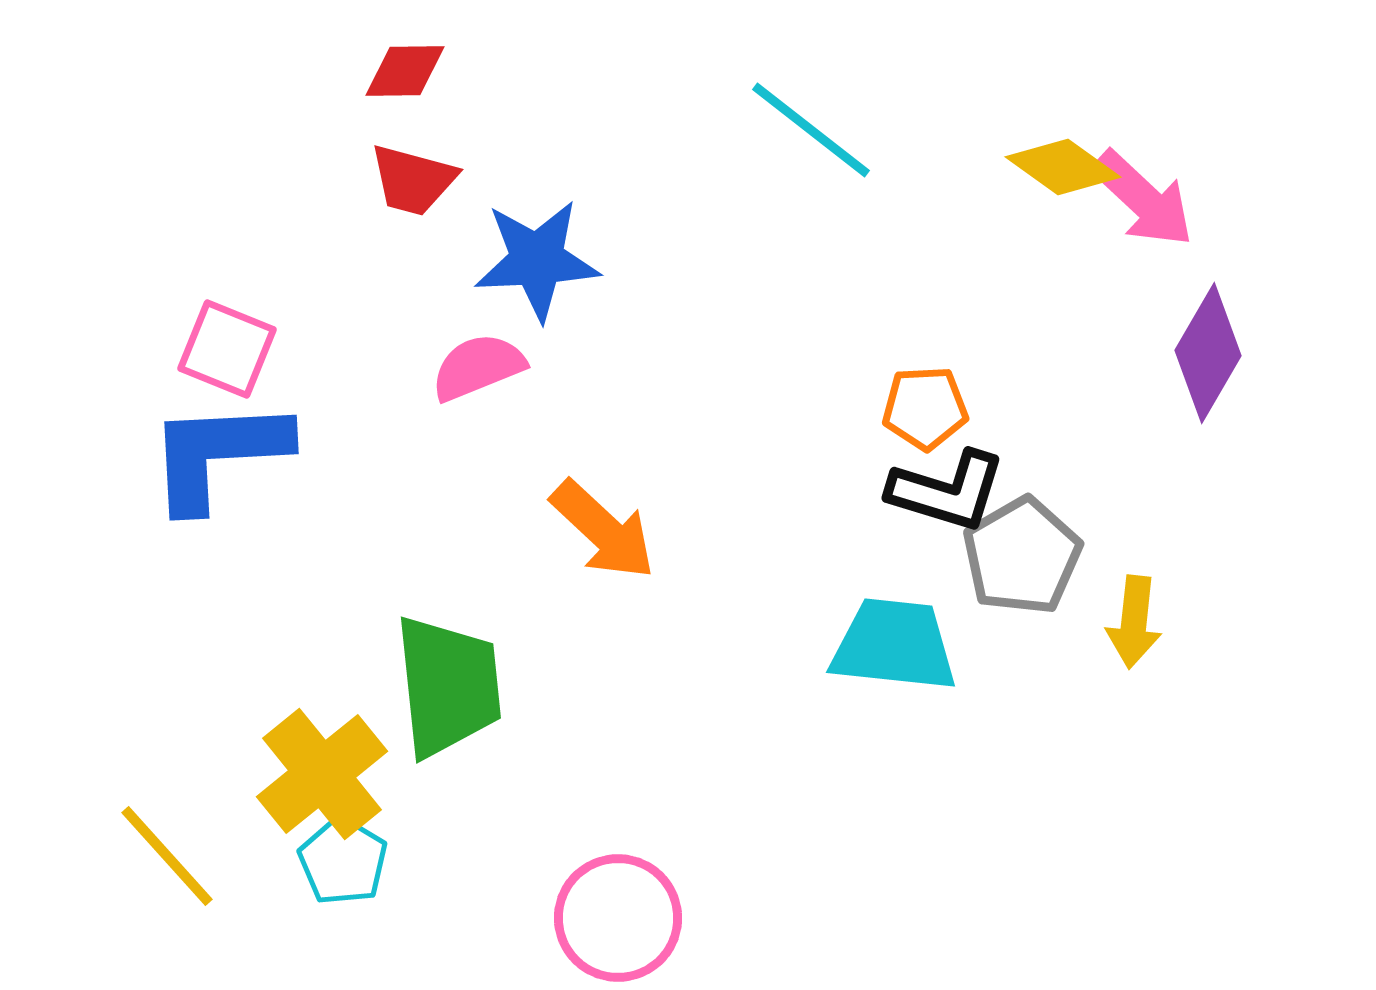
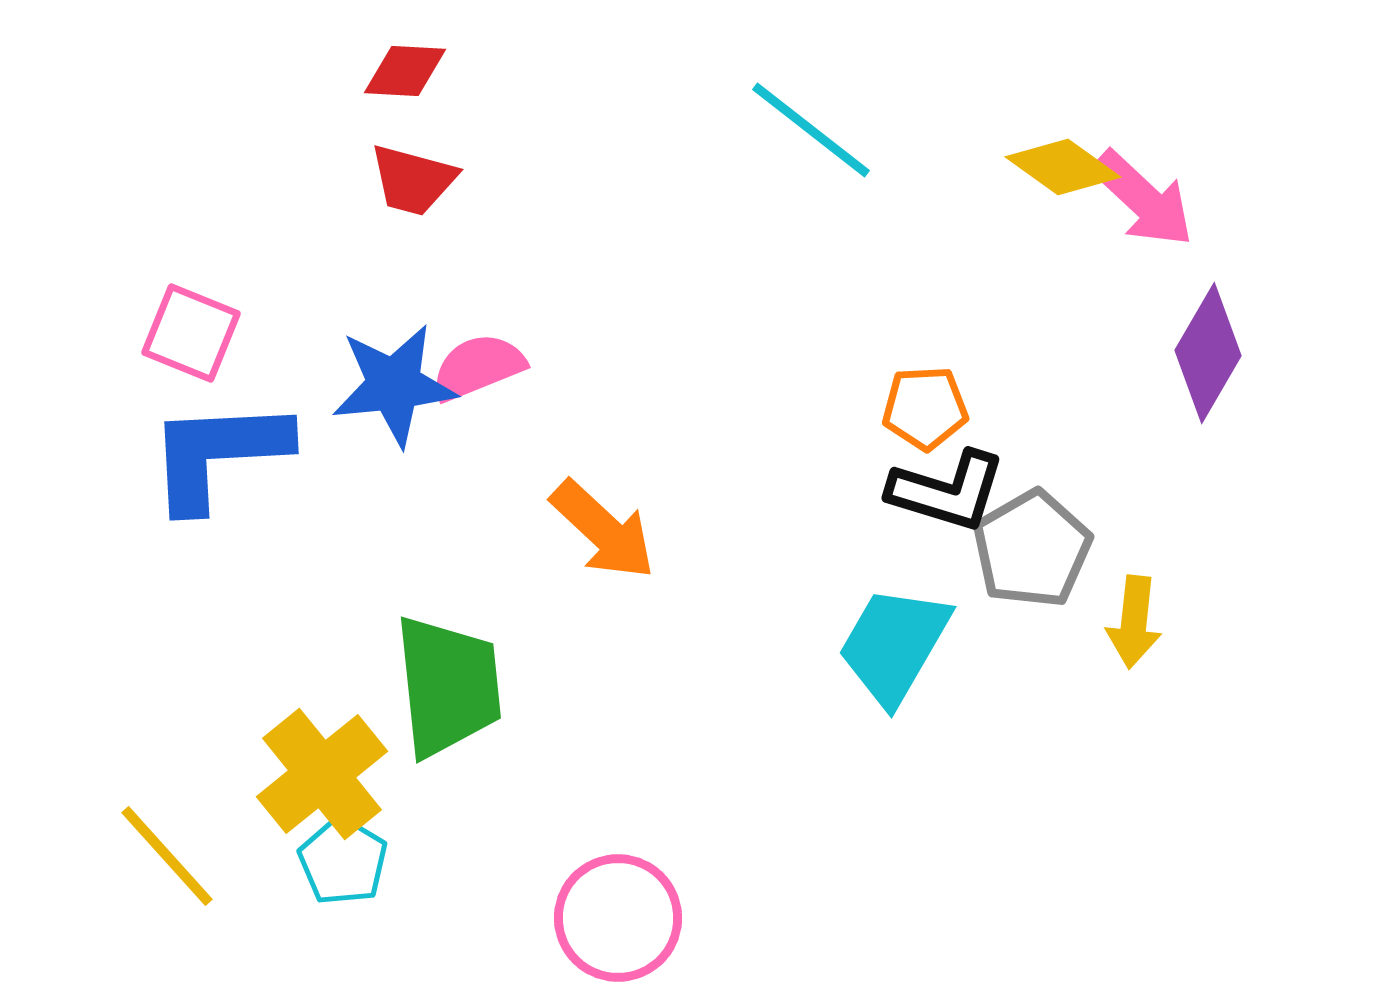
red diamond: rotated 4 degrees clockwise
blue star: moved 143 px left, 125 px down; rotated 3 degrees counterclockwise
pink square: moved 36 px left, 16 px up
gray pentagon: moved 10 px right, 7 px up
cyan trapezoid: rotated 66 degrees counterclockwise
